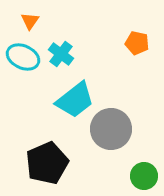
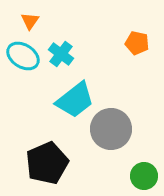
cyan ellipse: moved 1 px up; rotated 8 degrees clockwise
